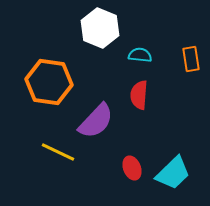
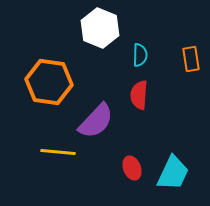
cyan semicircle: rotated 85 degrees clockwise
yellow line: rotated 20 degrees counterclockwise
cyan trapezoid: rotated 21 degrees counterclockwise
